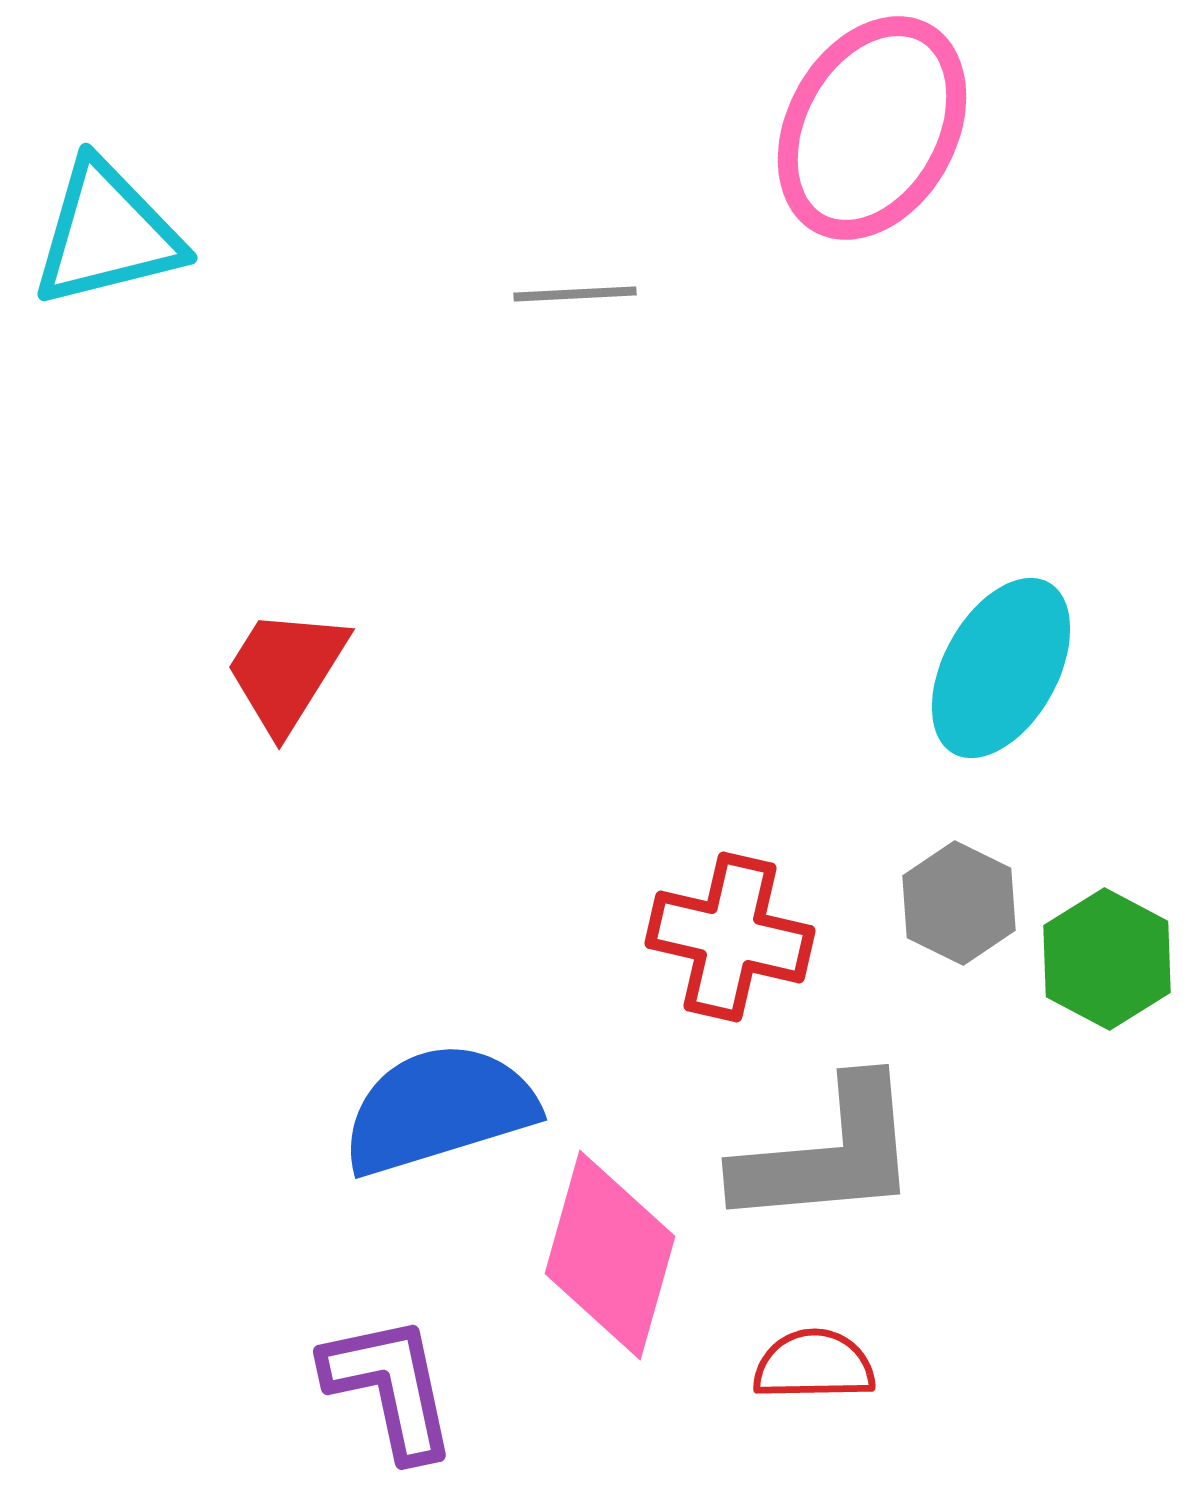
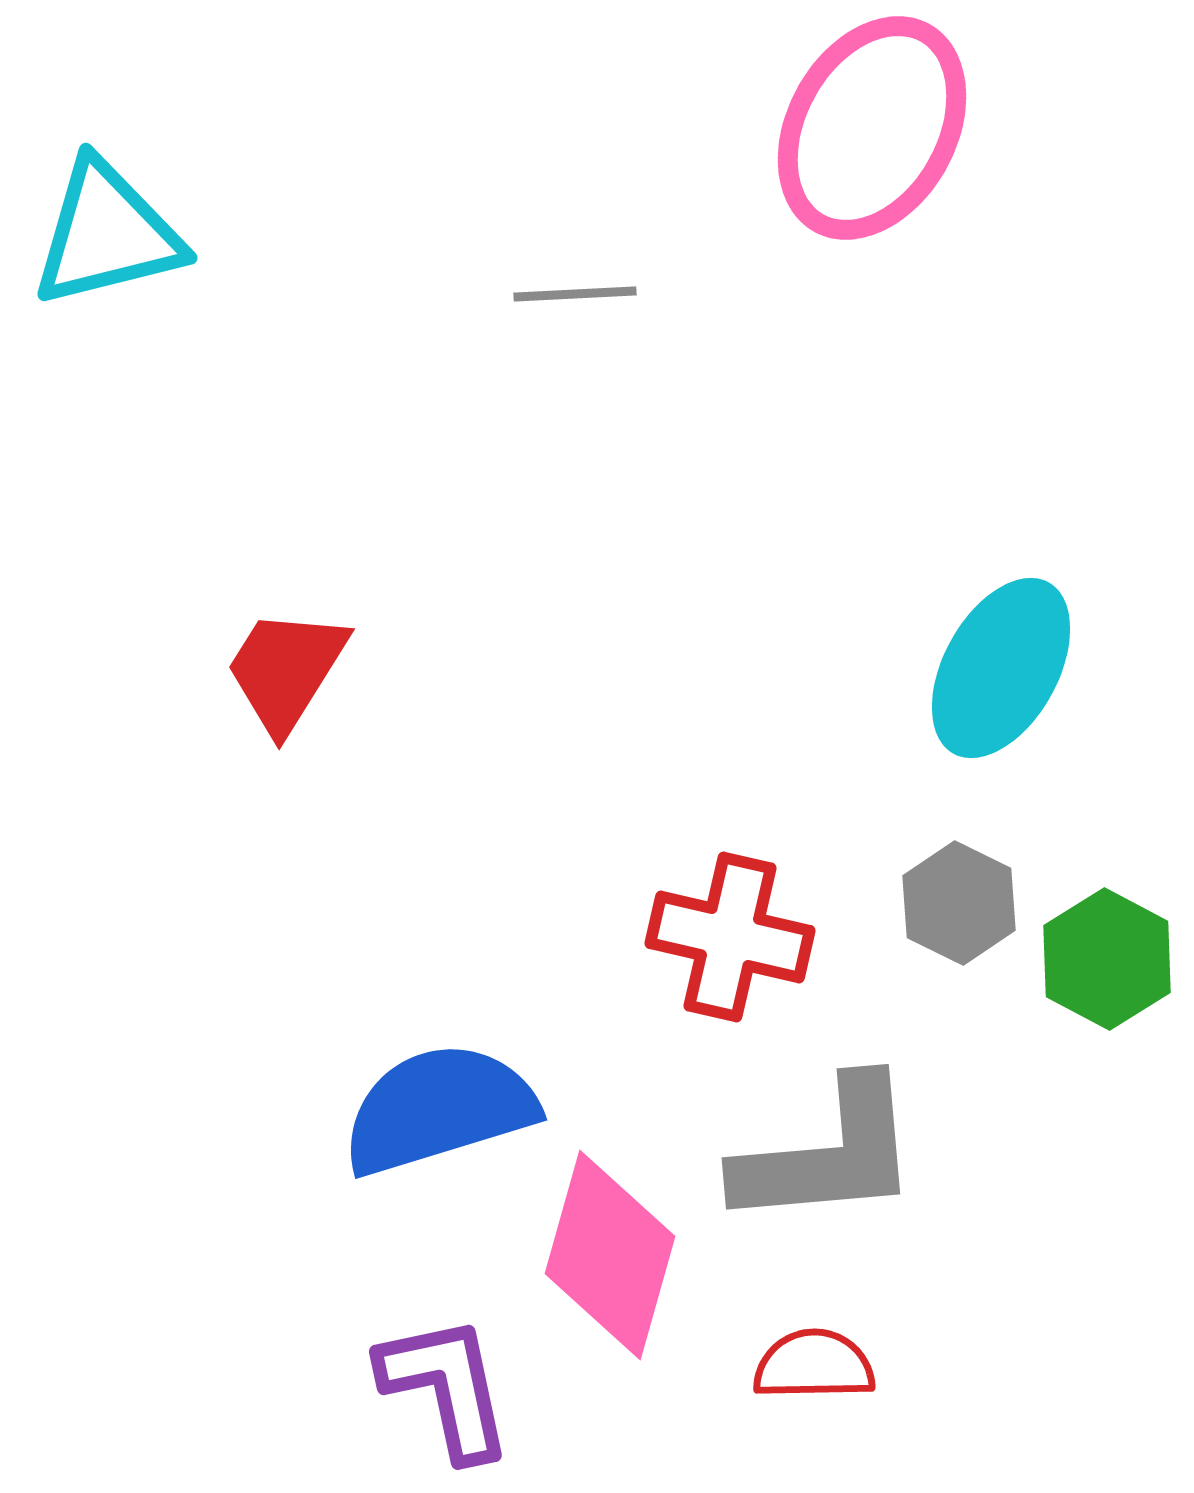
purple L-shape: moved 56 px right
